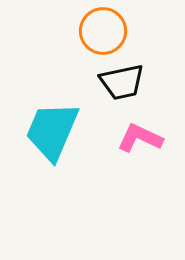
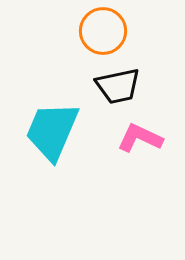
black trapezoid: moved 4 px left, 4 px down
